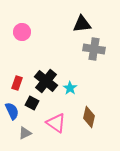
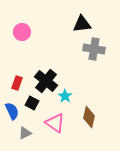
cyan star: moved 5 px left, 8 px down
pink triangle: moved 1 px left
